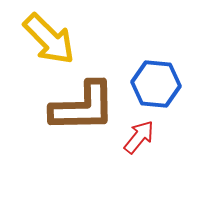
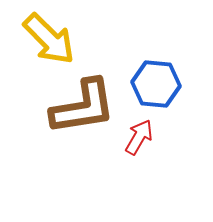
brown L-shape: rotated 8 degrees counterclockwise
red arrow: rotated 9 degrees counterclockwise
